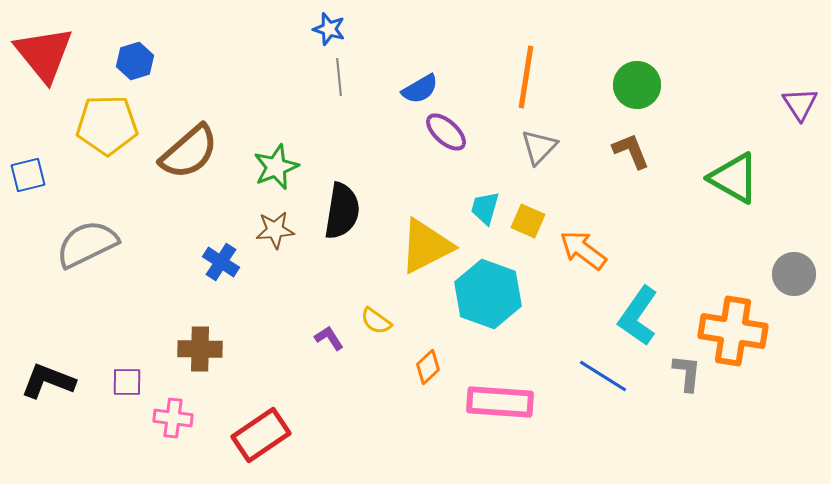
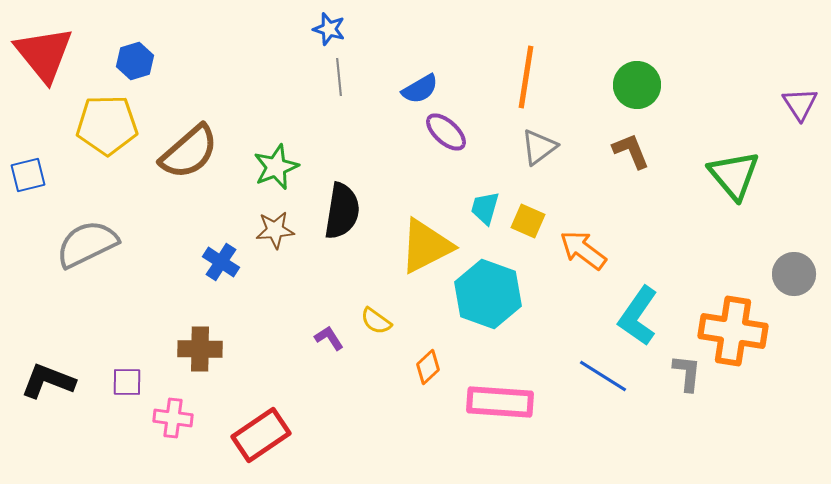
gray triangle: rotated 9 degrees clockwise
green triangle: moved 3 px up; rotated 20 degrees clockwise
